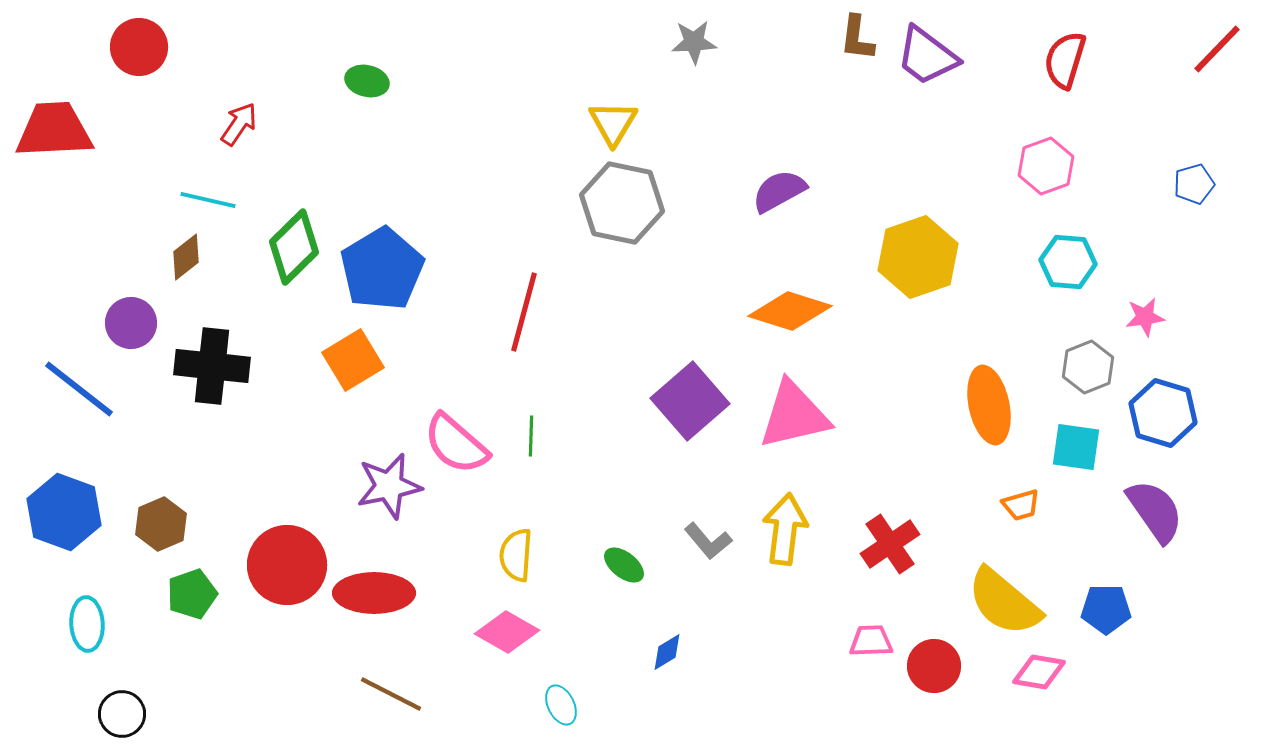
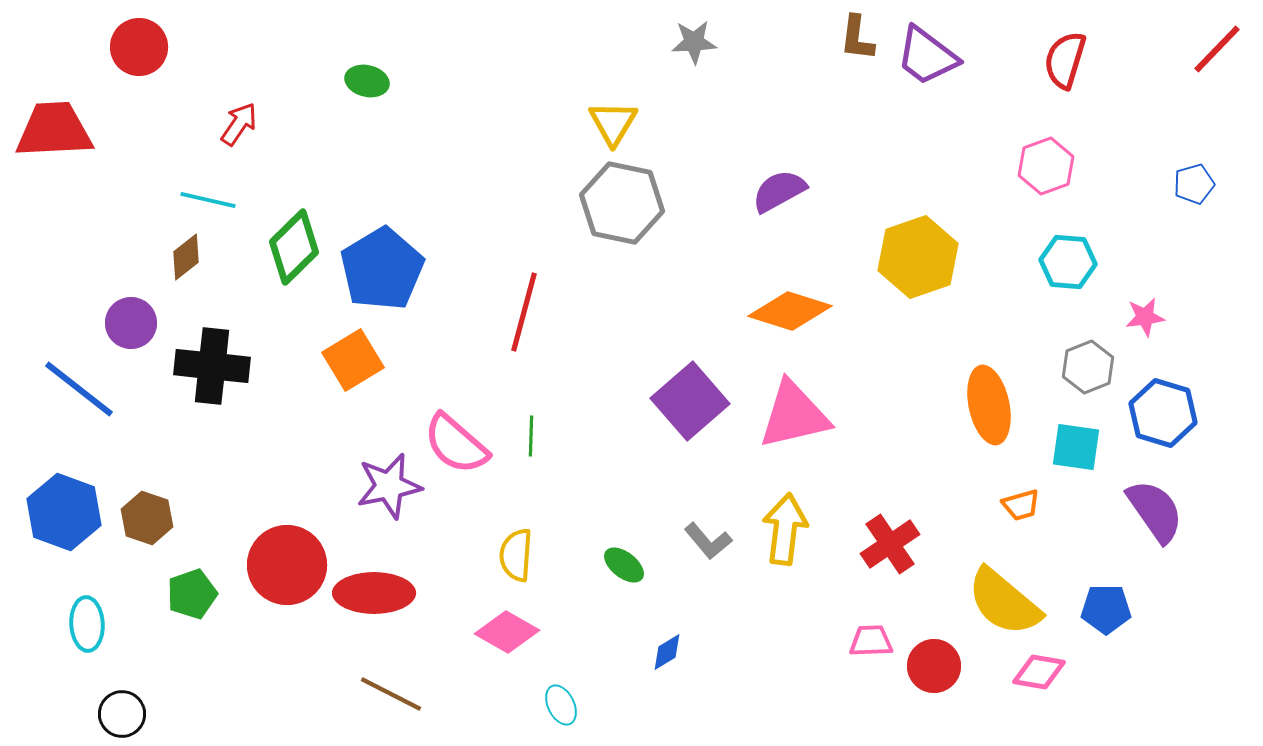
brown hexagon at (161, 524): moved 14 px left, 6 px up; rotated 18 degrees counterclockwise
